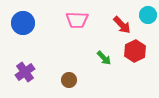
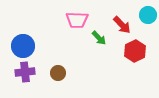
blue circle: moved 23 px down
green arrow: moved 5 px left, 20 px up
purple cross: rotated 30 degrees clockwise
brown circle: moved 11 px left, 7 px up
